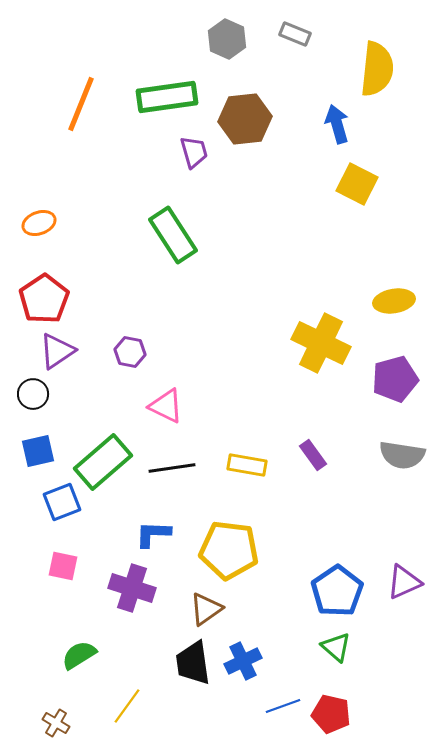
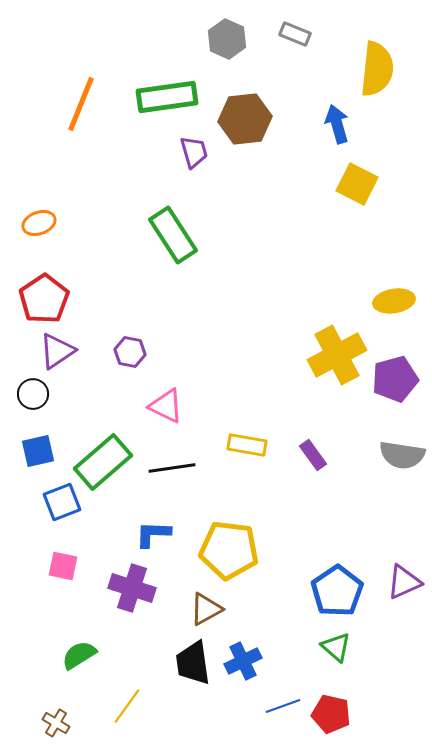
yellow cross at (321, 343): moved 16 px right, 12 px down; rotated 36 degrees clockwise
yellow rectangle at (247, 465): moved 20 px up
brown triangle at (206, 609): rotated 6 degrees clockwise
